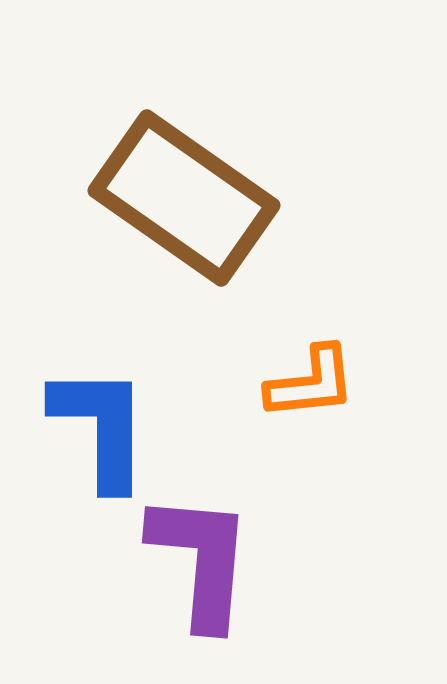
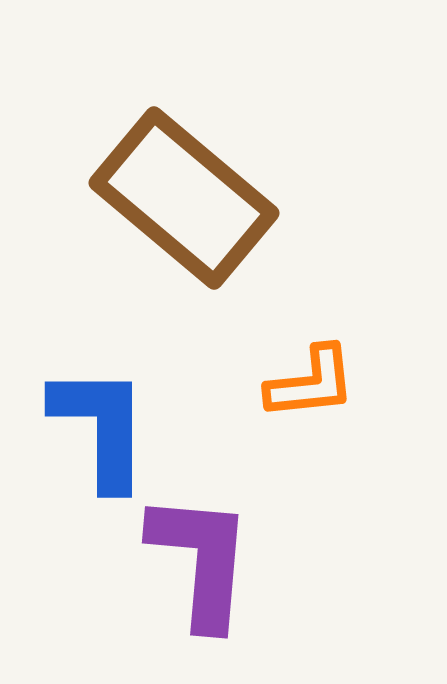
brown rectangle: rotated 5 degrees clockwise
